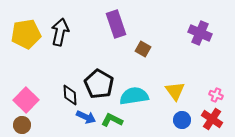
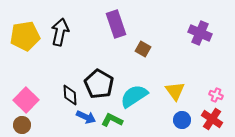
yellow pentagon: moved 1 px left, 2 px down
cyan semicircle: rotated 24 degrees counterclockwise
